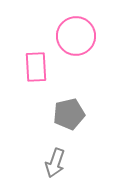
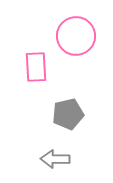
gray pentagon: moved 1 px left
gray arrow: moved 4 px up; rotated 72 degrees clockwise
